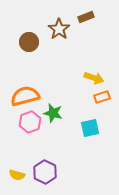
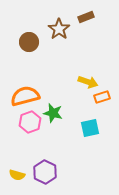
yellow arrow: moved 6 px left, 4 px down
